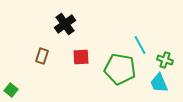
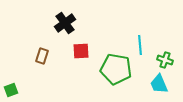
black cross: moved 1 px up
cyan line: rotated 24 degrees clockwise
red square: moved 6 px up
green pentagon: moved 4 px left
cyan trapezoid: moved 1 px down
green square: rotated 32 degrees clockwise
